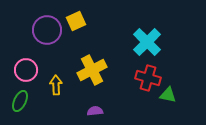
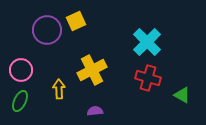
pink circle: moved 5 px left
yellow arrow: moved 3 px right, 4 px down
green triangle: moved 14 px right; rotated 18 degrees clockwise
